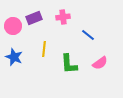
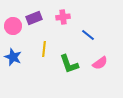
blue star: moved 1 px left
green L-shape: rotated 15 degrees counterclockwise
